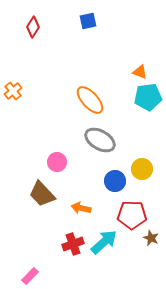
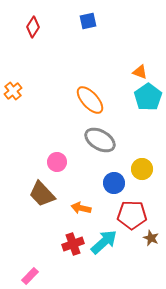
cyan pentagon: rotated 28 degrees counterclockwise
blue circle: moved 1 px left, 2 px down
